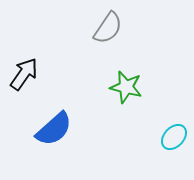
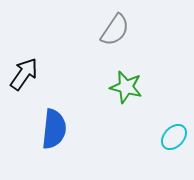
gray semicircle: moved 7 px right, 2 px down
blue semicircle: rotated 42 degrees counterclockwise
